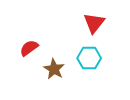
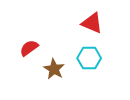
red triangle: moved 2 px left; rotated 45 degrees counterclockwise
